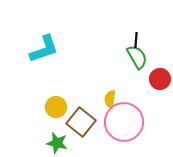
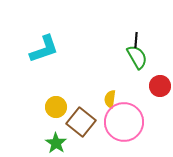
red circle: moved 7 px down
green star: moved 1 px left; rotated 20 degrees clockwise
